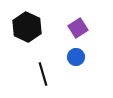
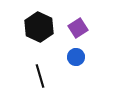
black hexagon: moved 12 px right
black line: moved 3 px left, 2 px down
